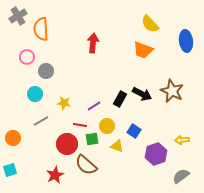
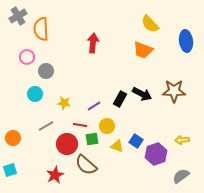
brown star: moved 2 px right; rotated 25 degrees counterclockwise
gray line: moved 5 px right, 5 px down
blue square: moved 2 px right, 10 px down
